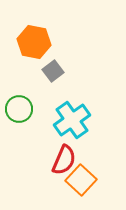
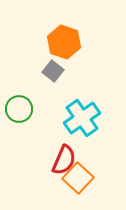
orange hexagon: moved 30 px right; rotated 8 degrees clockwise
gray square: rotated 15 degrees counterclockwise
cyan cross: moved 10 px right, 2 px up
orange square: moved 3 px left, 2 px up
